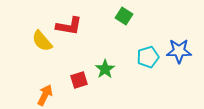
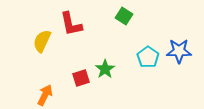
red L-shape: moved 2 px right, 2 px up; rotated 68 degrees clockwise
yellow semicircle: rotated 65 degrees clockwise
cyan pentagon: rotated 20 degrees counterclockwise
red square: moved 2 px right, 2 px up
